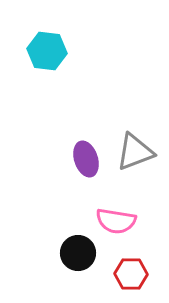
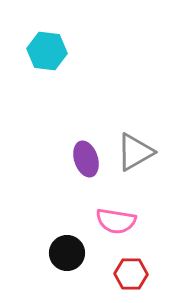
gray triangle: rotated 9 degrees counterclockwise
black circle: moved 11 px left
